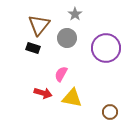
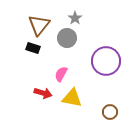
gray star: moved 4 px down
purple circle: moved 13 px down
